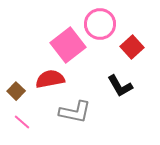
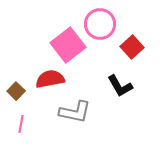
pink line: moved 1 px left, 2 px down; rotated 60 degrees clockwise
